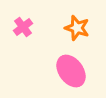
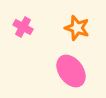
pink cross: rotated 24 degrees counterclockwise
